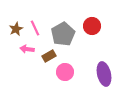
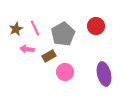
red circle: moved 4 px right
